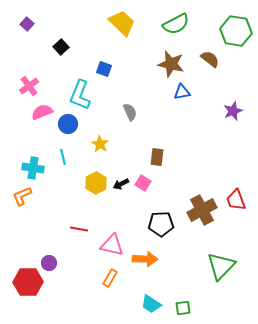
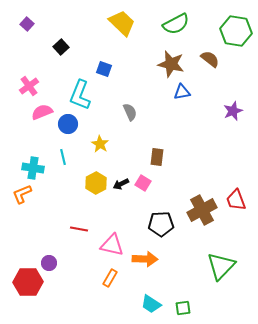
orange L-shape: moved 2 px up
